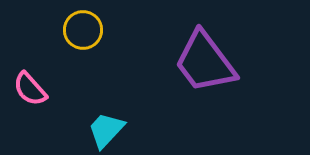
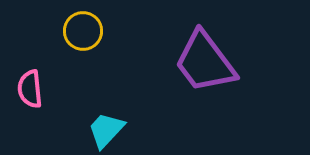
yellow circle: moved 1 px down
pink semicircle: rotated 36 degrees clockwise
